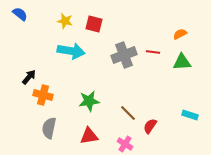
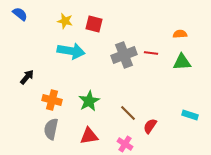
orange semicircle: rotated 24 degrees clockwise
red line: moved 2 px left, 1 px down
black arrow: moved 2 px left
orange cross: moved 9 px right, 5 px down
green star: rotated 20 degrees counterclockwise
gray semicircle: moved 2 px right, 1 px down
